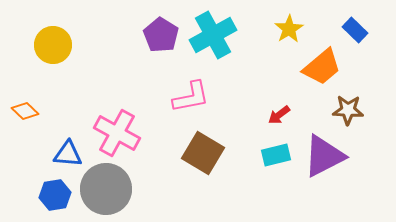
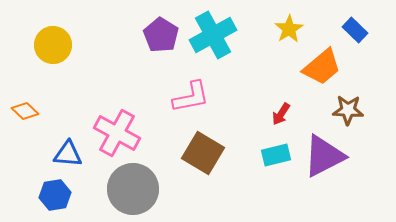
red arrow: moved 2 px right, 1 px up; rotated 20 degrees counterclockwise
gray circle: moved 27 px right
